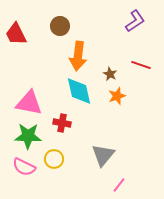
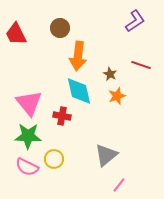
brown circle: moved 2 px down
pink triangle: rotated 40 degrees clockwise
red cross: moved 7 px up
gray triangle: moved 3 px right; rotated 10 degrees clockwise
pink semicircle: moved 3 px right
